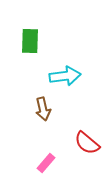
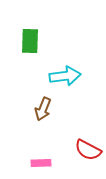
brown arrow: rotated 35 degrees clockwise
red semicircle: moved 1 px right, 7 px down; rotated 12 degrees counterclockwise
pink rectangle: moved 5 px left; rotated 48 degrees clockwise
